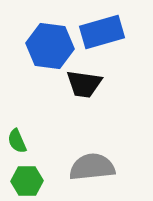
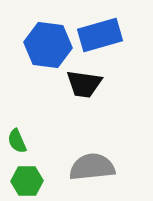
blue rectangle: moved 2 px left, 3 px down
blue hexagon: moved 2 px left, 1 px up
